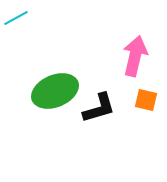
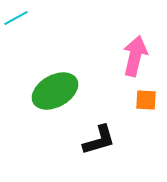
green ellipse: rotated 6 degrees counterclockwise
orange square: rotated 10 degrees counterclockwise
black L-shape: moved 32 px down
